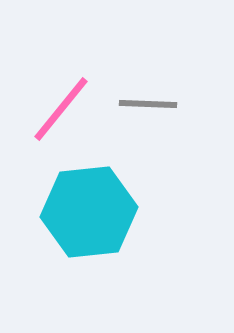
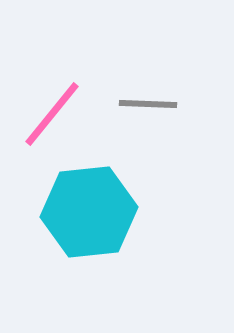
pink line: moved 9 px left, 5 px down
